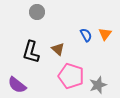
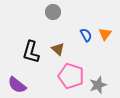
gray circle: moved 16 px right
